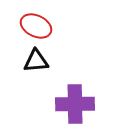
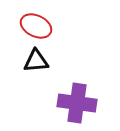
purple cross: moved 2 px right, 1 px up; rotated 9 degrees clockwise
